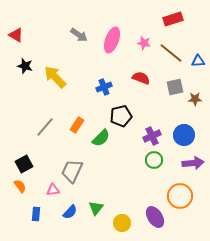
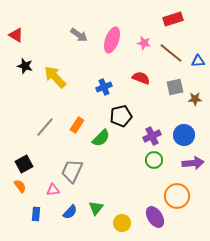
orange circle: moved 3 px left
